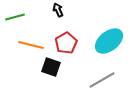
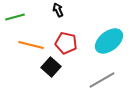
red pentagon: rotated 30 degrees counterclockwise
black square: rotated 24 degrees clockwise
